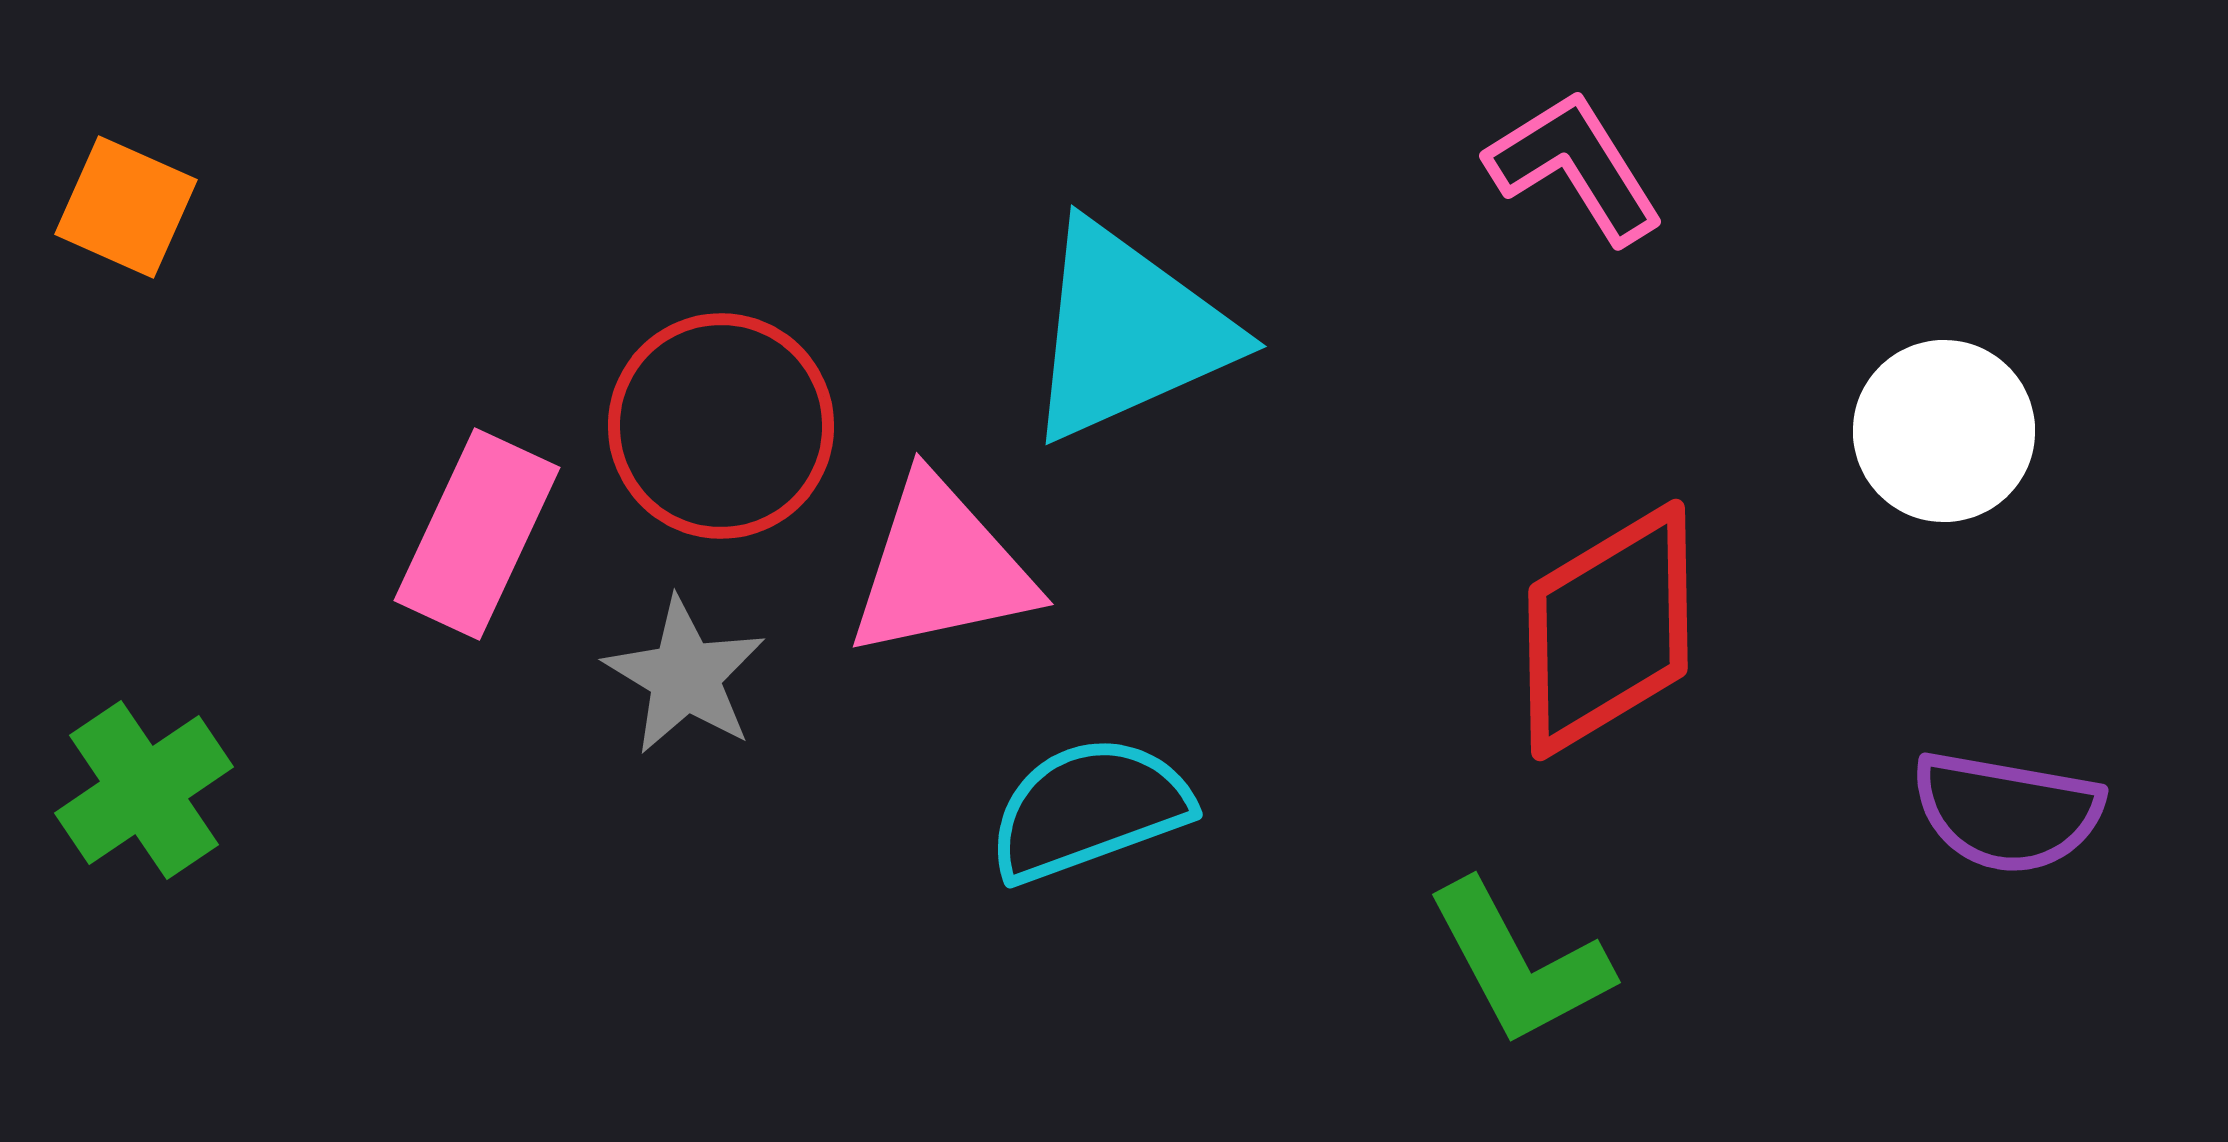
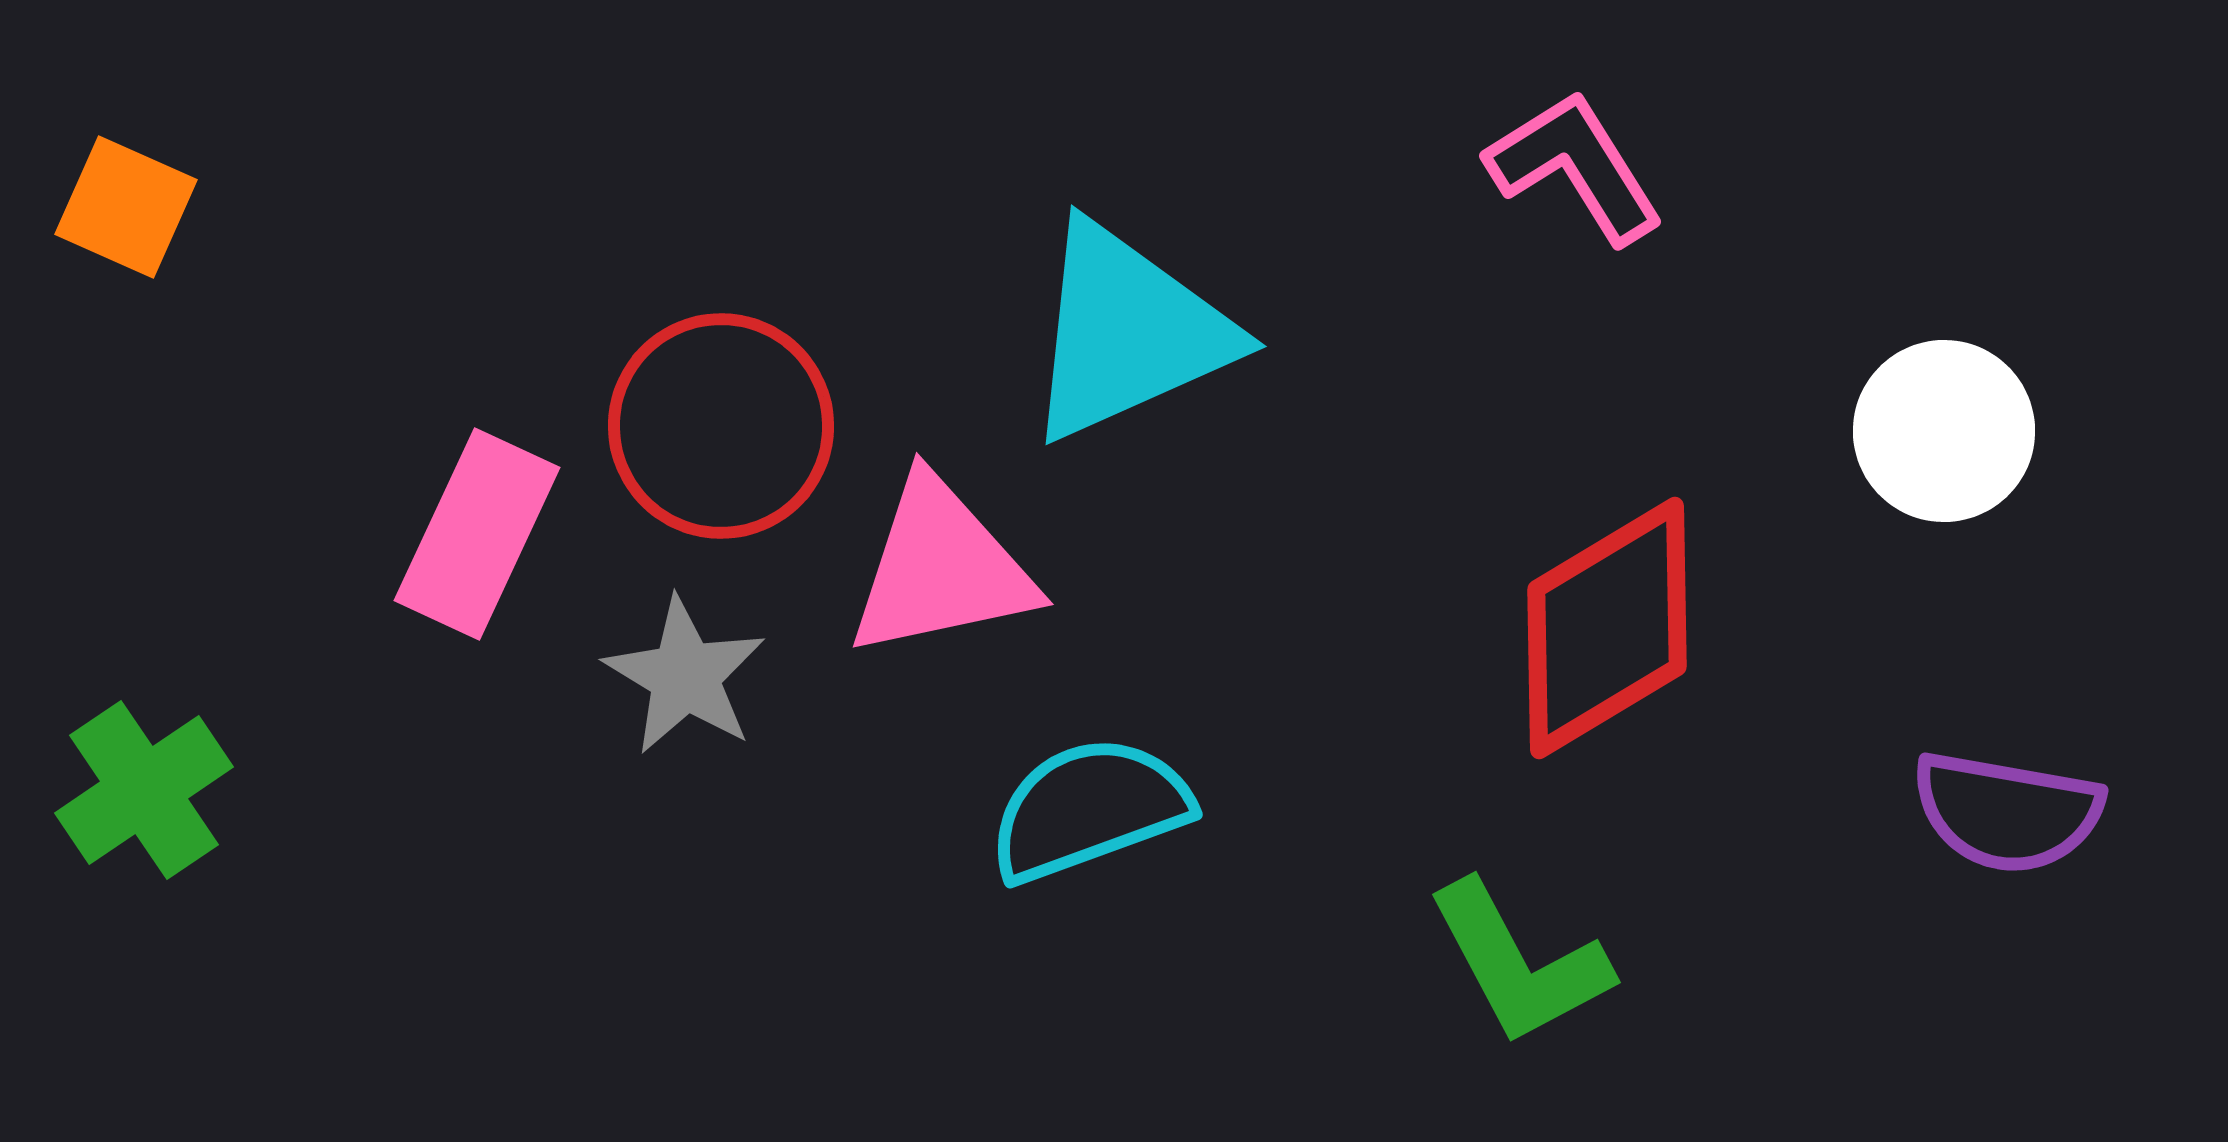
red diamond: moved 1 px left, 2 px up
